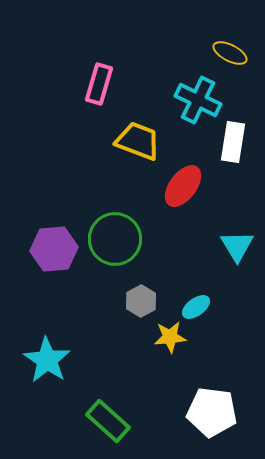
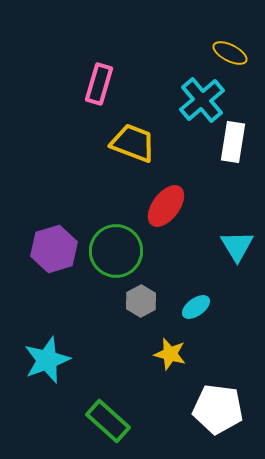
cyan cross: moved 4 px right; rotated 24 degrees clockwise
yellow trapezoid: moved 5 px left, 2 px down
red ellipse: moved 17 px left, 20 px down
green circle: moved 1 px right, 12 px down
purple hexagon: rotated 12 degrees counterclockwise
yellow star: moved 17 px down; rotated 20 degrees clockwise
cyan star: rotated 18 degrees clockwise
white pentagon: moved 6 px right, 3 px up
